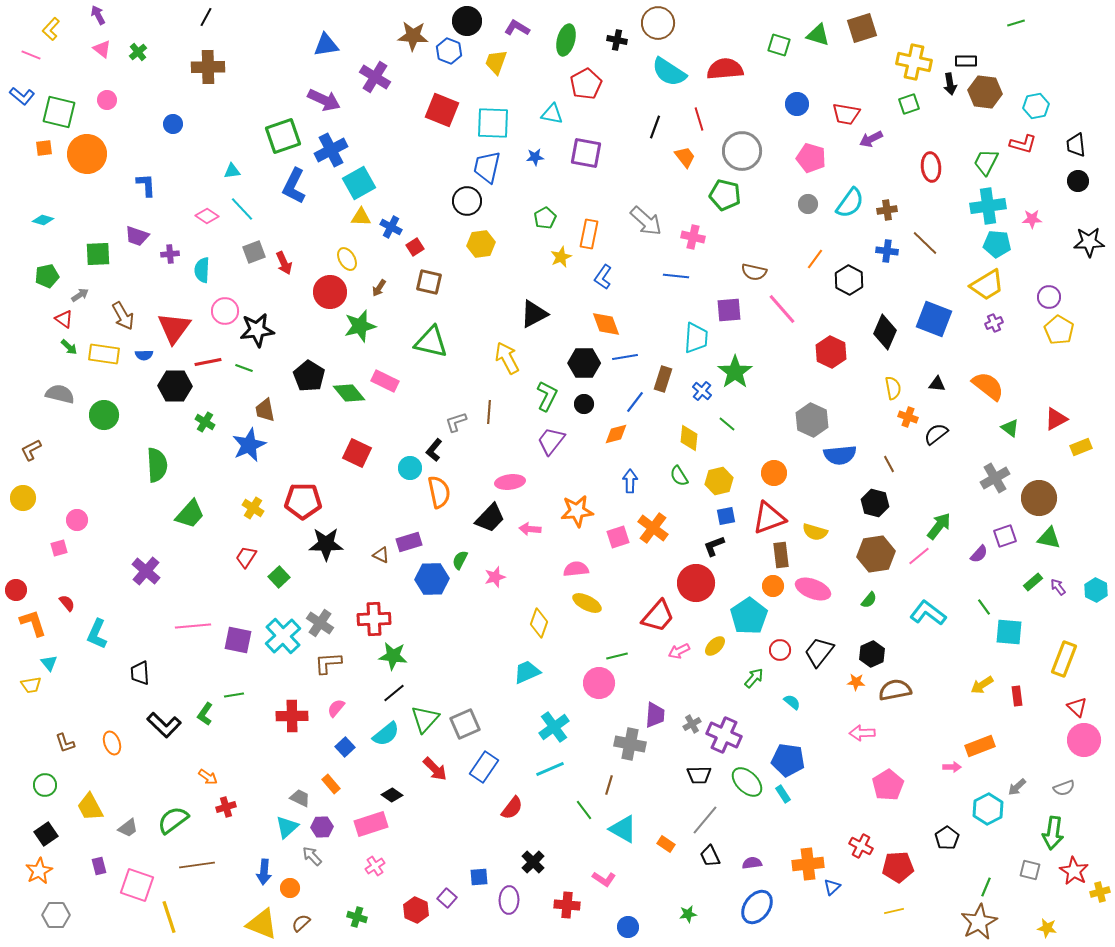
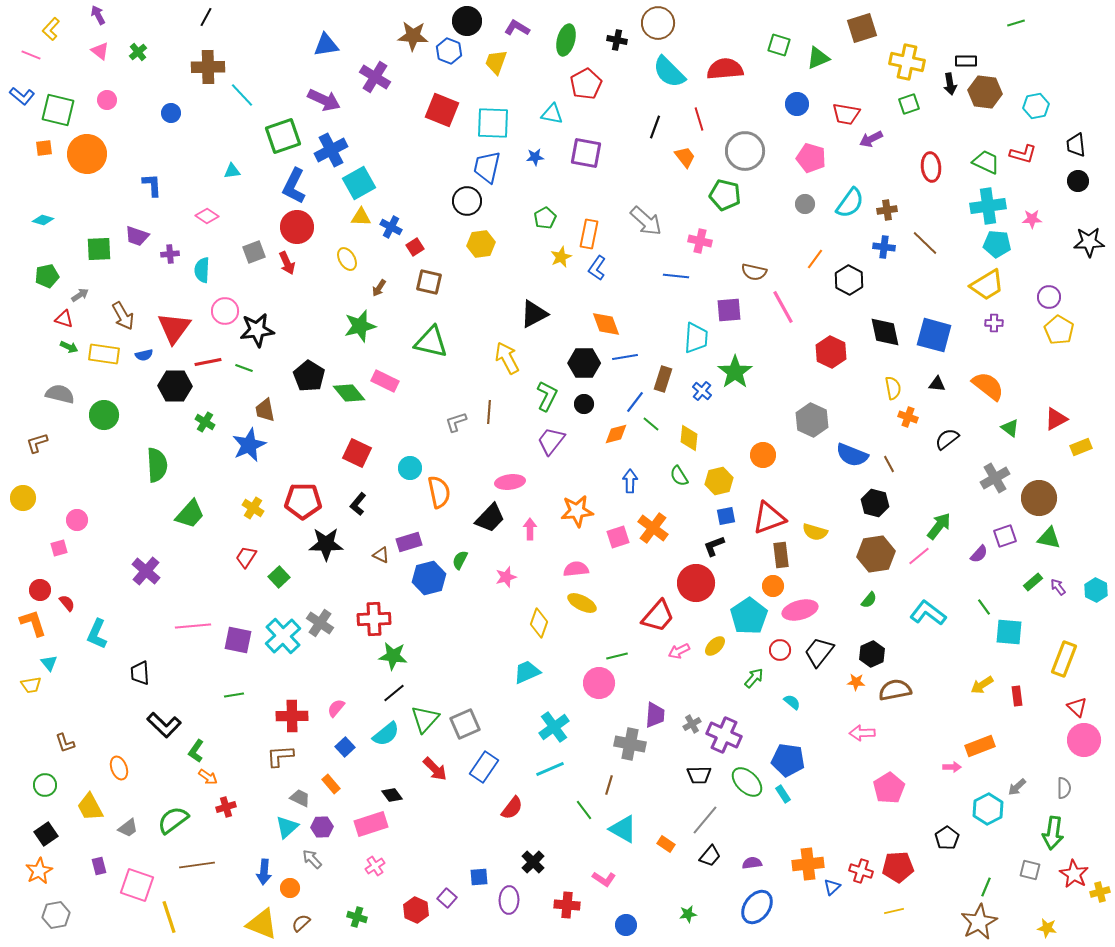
green triangle at (818, 35): moved 23 px down; rotated 40 degrees counterclockwise
pink triangle at (102, 49): moved 2 px left, 2 px down
yellow cross at (914, 62): moved 7 px left
cyan semicircle at (669, 72): rotated 12 degrees clockwise
green square at (59, 112): moved 1 px left, 2 px up
blue circle at (173, 124): moved 2 px left, 11 px up
red L-shape at (1023, 144): moved 10 px down
gray circle at (742, 151): moved 3 px right
green trapezoid at (986, 162): rotated 88 degrees clockwise
blue L-shape at (146, 185): moved 6 px right
gray circle at (808, 204): moved 3 px left
cyan line at (242, 209): moved 114 px up
pink cross at (693, 237): moved 7 px right, 4 px down
blue cross at (887, 251): moved 3 px left, 4 px up
green square at (98, 254): moved 1 px right, 5 px up
red arrow at (284, 263): moved 3 px right
blue L-shape at (603, 277): moved 6 px left, 9 px up
red circle at (330, 292): moved 33 px left, 65 px up
pink line at (782, 309): moved 1 px right, 2 px up; rotated 12 degrees clockwise
red triangle at (64, 319): rotated 18 degrees counterclockwise
blue square at (934, 319): moved 16 px down; rotated 6 degrees counterclockwise
purple cross at (994, 323): rotated 24 degrees clockwise
black diamond at (885, 332): rotated 36 degrees counterclockwise
green arrow at (69, 347): rotated 18 degrees counterclockwise
blue semicircle at (144, 355): rotated 12 degrees counterclockwise
green line at (727, 424): moved 76 px left
black semicircle at (936, 434): moved 11 px right, 5 px down
brown L-shape at (31, 450): moved 6 px right, 7 px up; rotated 10 degrees clockwise
black L-shape at (434, 450): moved 76 px left, 54 px down
blue semicircle at (840, 455): moved 12 px right; rotated 28 degrees clockwise
orange circle at (774, 473): moved 11 px left, 18 px up
pink arrow at (530, 529): rotated 85 degrees clockwise
pink star at (495, 577): moved 11 px right
blue hexagon at (432, 579): moved 3 px left, 1 px up; rotated 12 degrees counterclockwise
pink ellipse at (813, 589): moved 13 px left, 21 px down; rotated 36 degrees counterclockwise
red circle at (16, 590): moved 24 px right
yellow ellipse at (587, 603): moved 5 px left
brown L-shape at (328, 663): moved 48 px left, 93 px down
green L-shape at (205, 714): moved 9 px left, 37 px down
orange ellipse at (112, 743): moved 7 px right, 25 px down
pink pentagon at (888, 785): moved 1 px right, 3 px down
gray semicircle at (1064, 788): rotated 70 degrees counterclockwise
black diamond at (392, 795): rotated 20 degrees clockwise
red cross at (861, 846): moved 25 px down; rotated 10 degrees counterclockwise
gray arrow at (312, 856): moved 3 px down
black trapezoid at (710, 856): rotated 115 degrees counterclockwise
red star at (1074, 871): moved 3 px down
gray hexagon at (56, 915): rotated 12 degrees counterclockwise
blue circle at (628, 927): moved 2 px left, 2 px up
